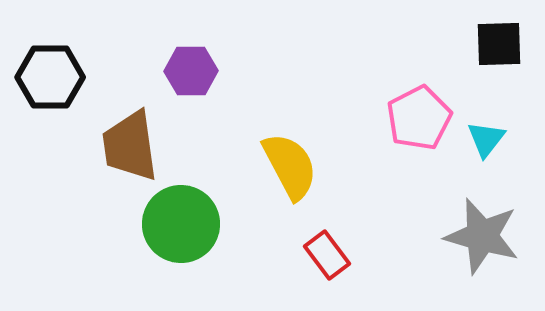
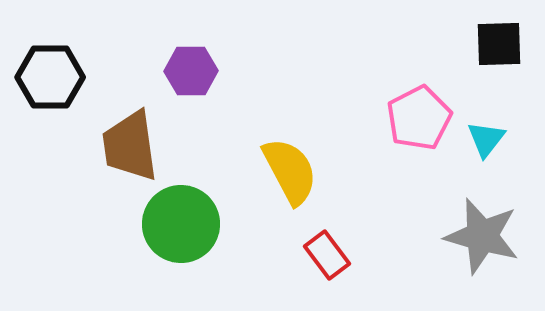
yellow semicircle: moved 5 px down
